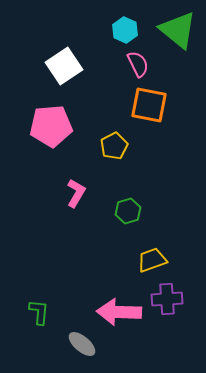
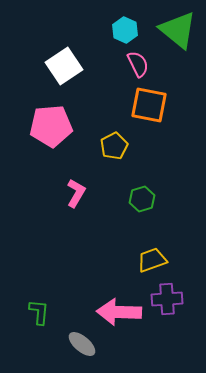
green hexagon: moved 14 px right, 12 px up
